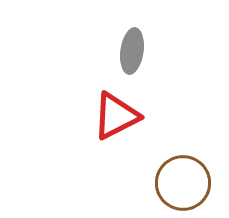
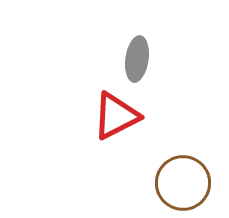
gray ellipse: moved 5 px right, 8 px down
